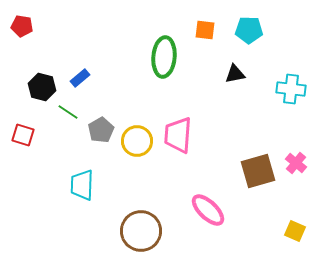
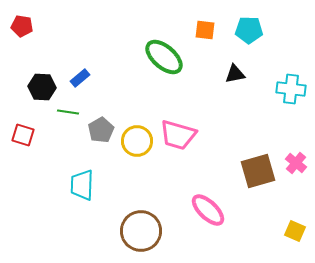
green ellipse: rotated 54 degrees counterclockwise
black hexagon: rotated 12 degrees counterclockwise
green line: rotated 25 degrees counterclockwise
pink trapezoid: rotated 78 degrees counterclockwise
